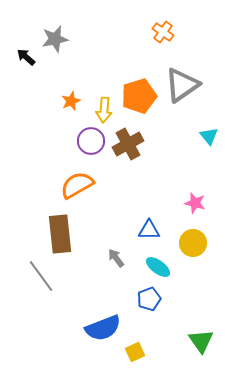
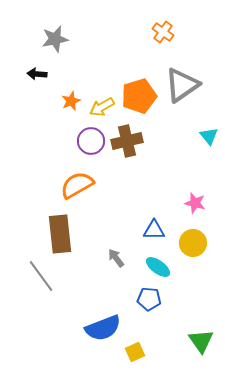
black arrow: moved 11 px right, 17 px down; rotated 36 degrees counterclockwise
yellow arrow: moved 2 px left, 3 px up; rotated 55 degrees clockwise
brown cross: moved 1 px left, 3 px up; rotated 16 degrees clockwise
blue triangle: moved 5 px right
blue pentagon: rotated 25 degrees clockwise
